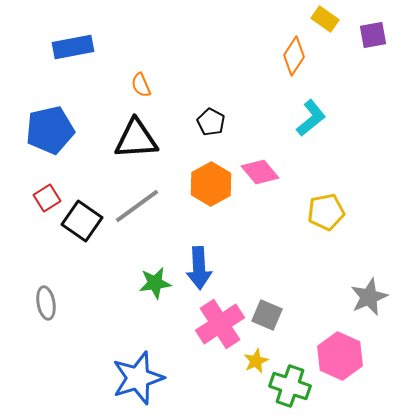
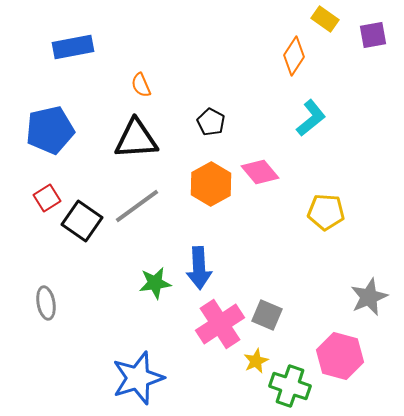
yellow pentagon: rotated 15 degrees clockwise
pink hexagon: rotated 9 degrees counterclockwise
